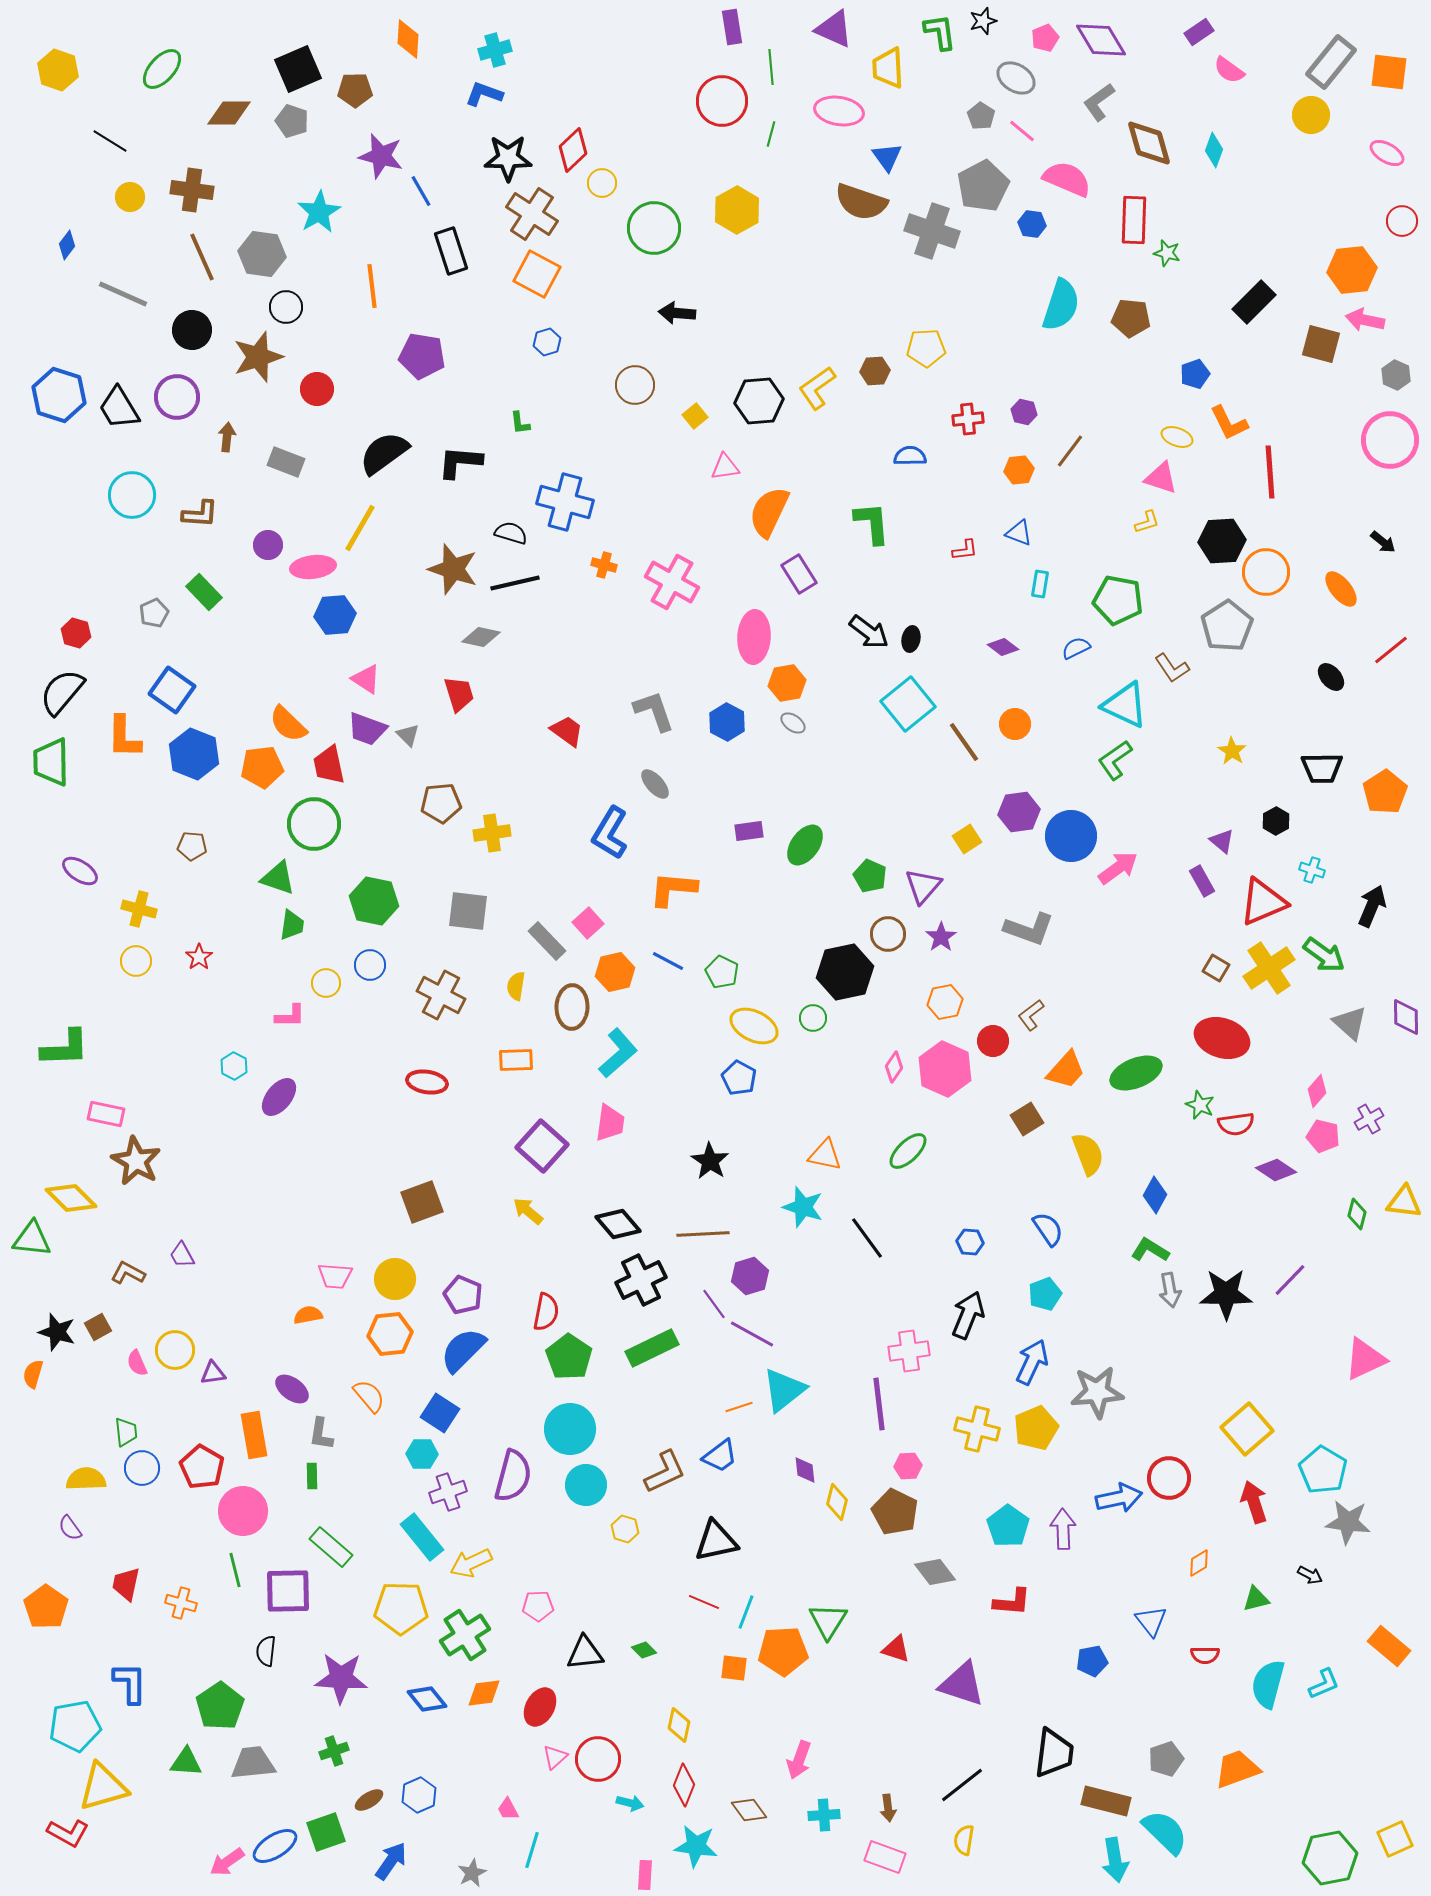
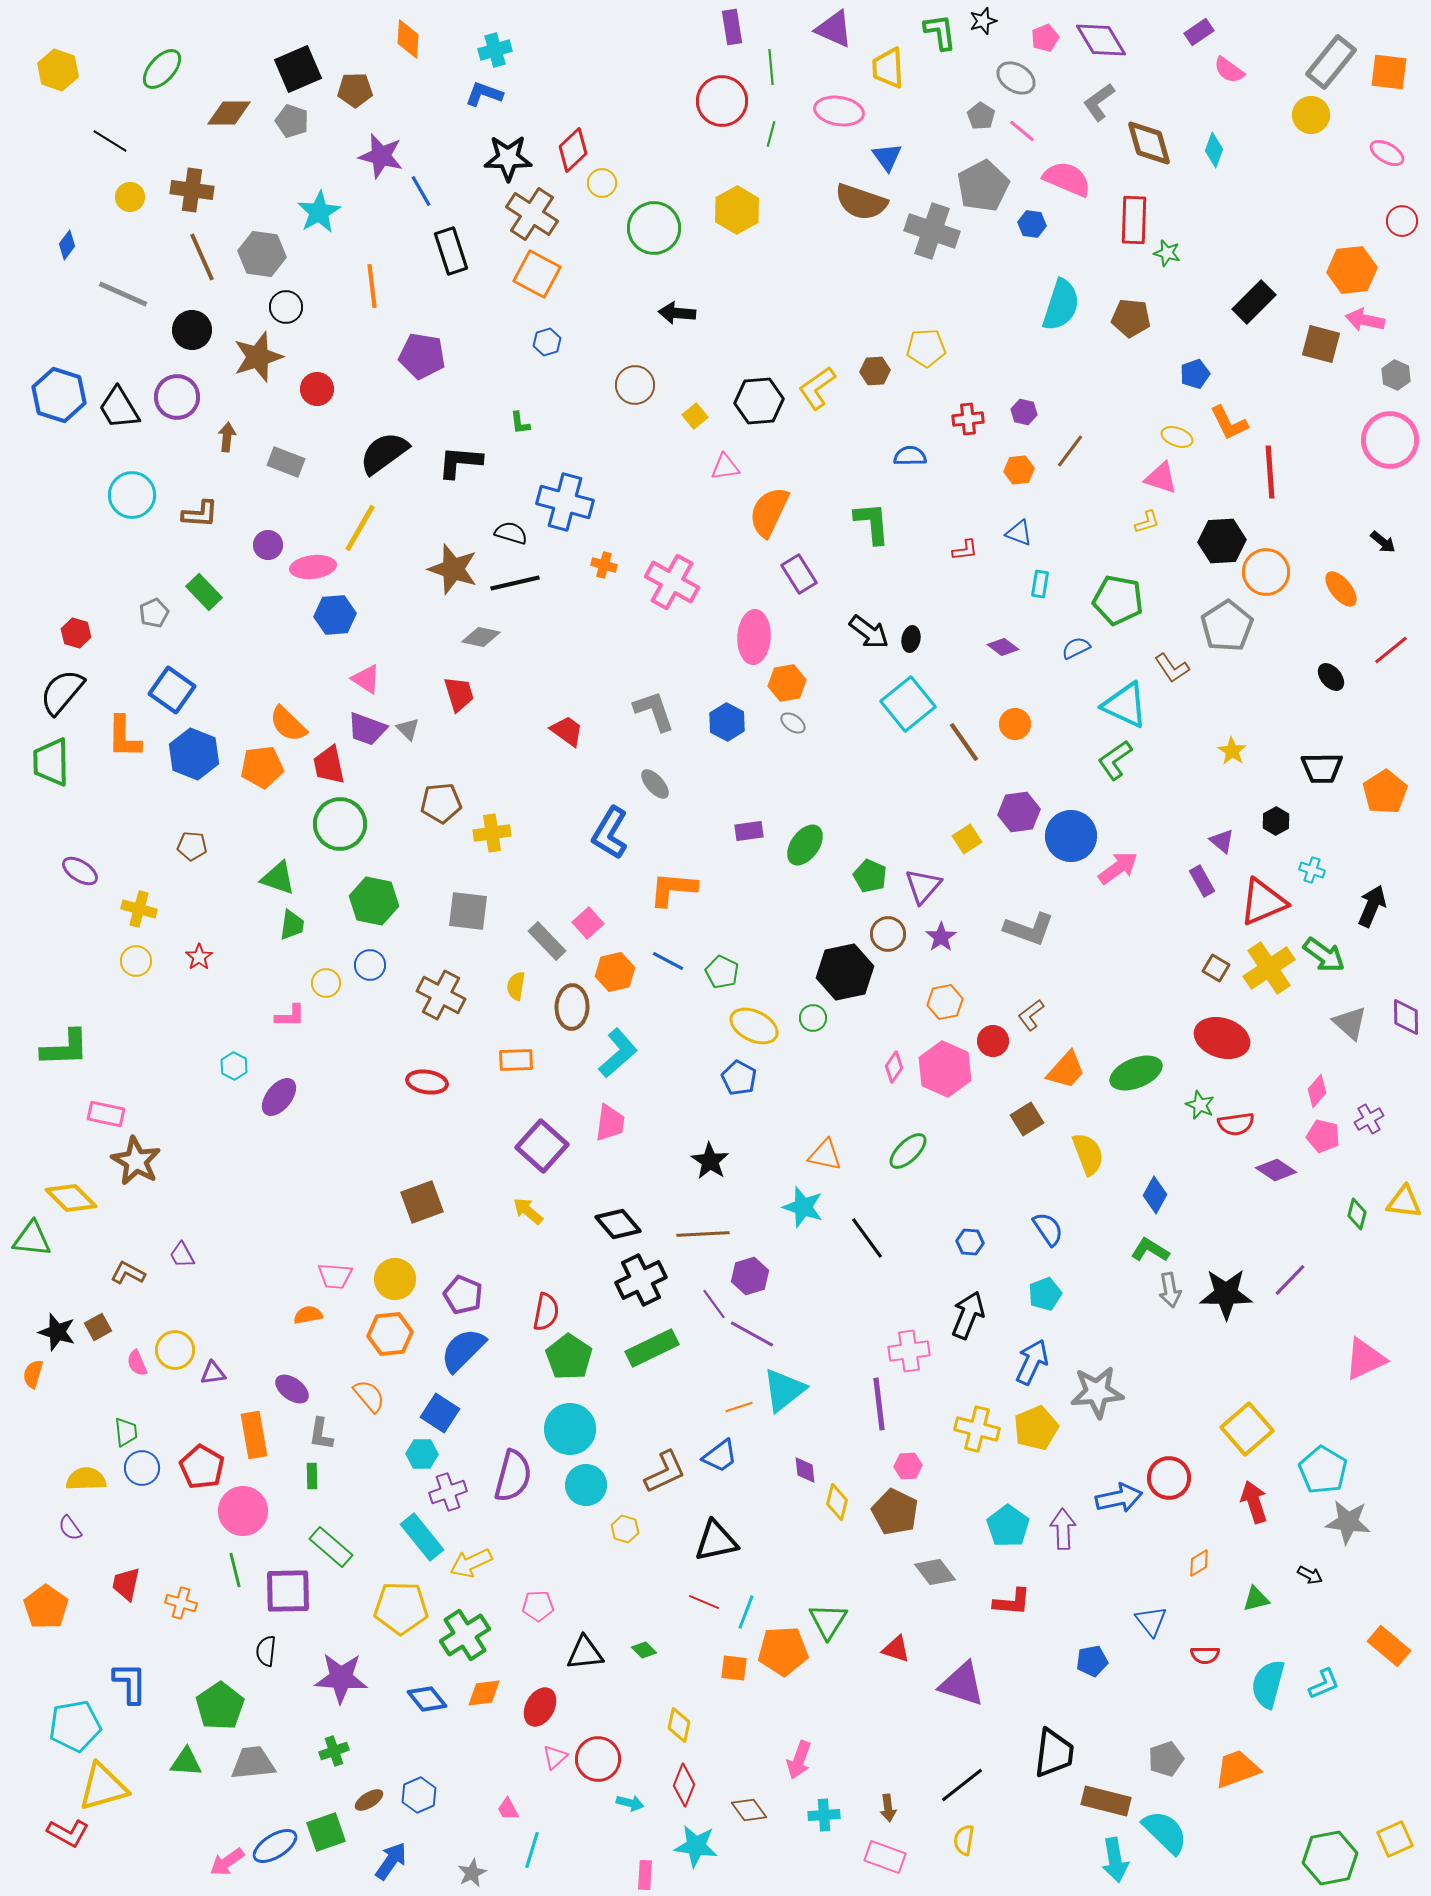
gray triangle at (408, 735): moved 6 px up
green circle at (314, 824): moved 26 px right
